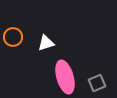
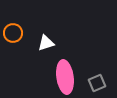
orange circle: moved 4 px up
pink ellipse: rotated 8 degrees clockwise
